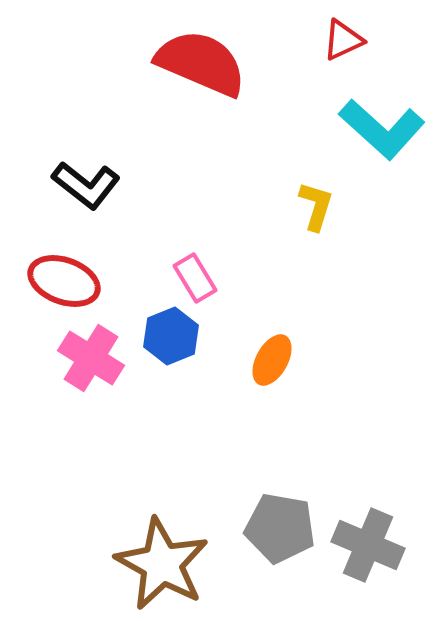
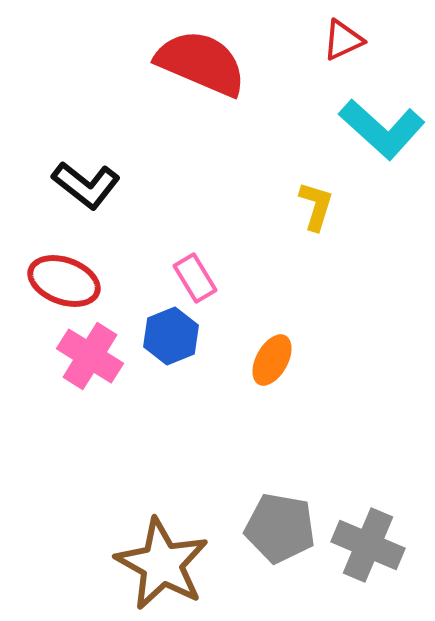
pink cross: moved 1 px left, 2 px up
